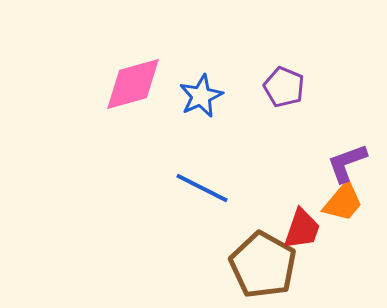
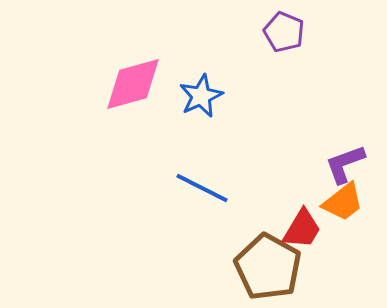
purple pentagon: moved 55 px up
purple L-shape: moved 2 px left, 1 px down
orange trapezoid: rotated 12 degrees clockwise
red trapezoid: rotated 12 degrees clockwise
brown pentagon: moved 5 px right, 2 px down
